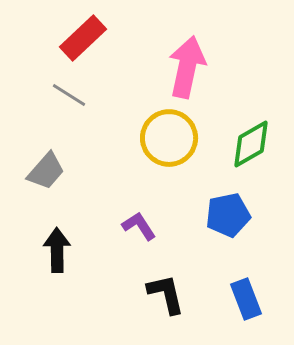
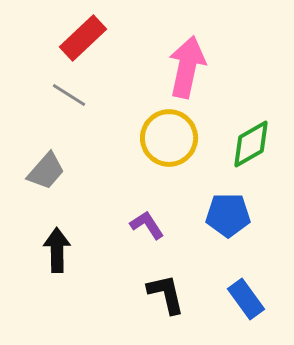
blue pentagon: rotated 12 degrees clockwise
purple L-shape: moved 8 px right, 1 px up
blue rectangle: rotated 15 degrees counterclockwise
